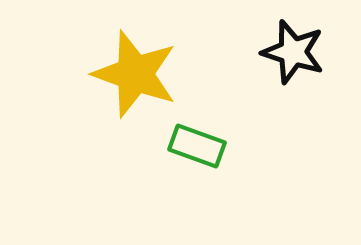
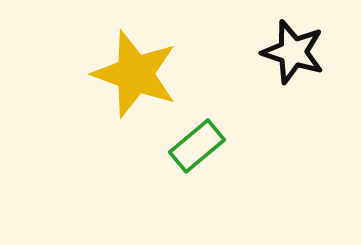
green rectangle: rotated 60 degrees counterclockwise
